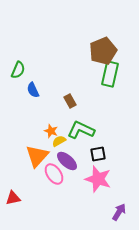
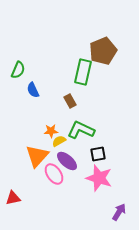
green rectangle: moved 27 px left, 2 px up
orange star: rotated 24 degrees counterclockwise
pink star: moved 1 px right, 1 px up
